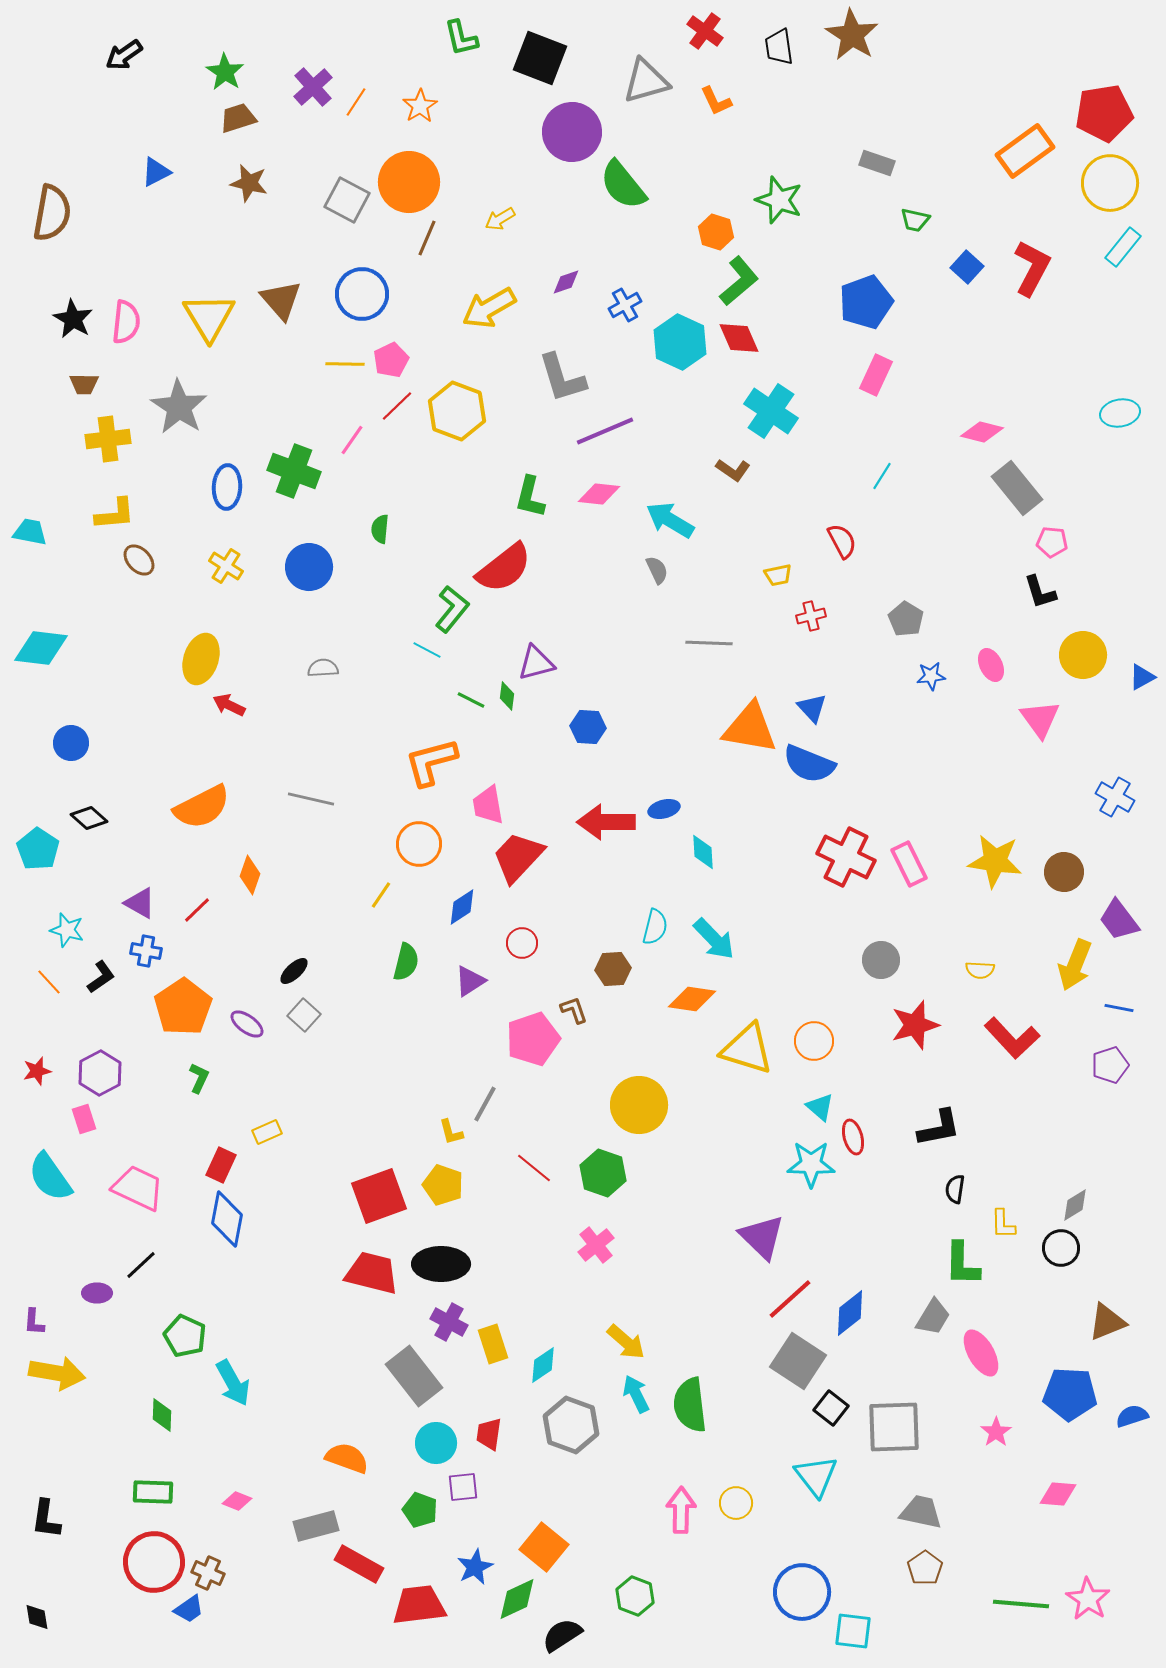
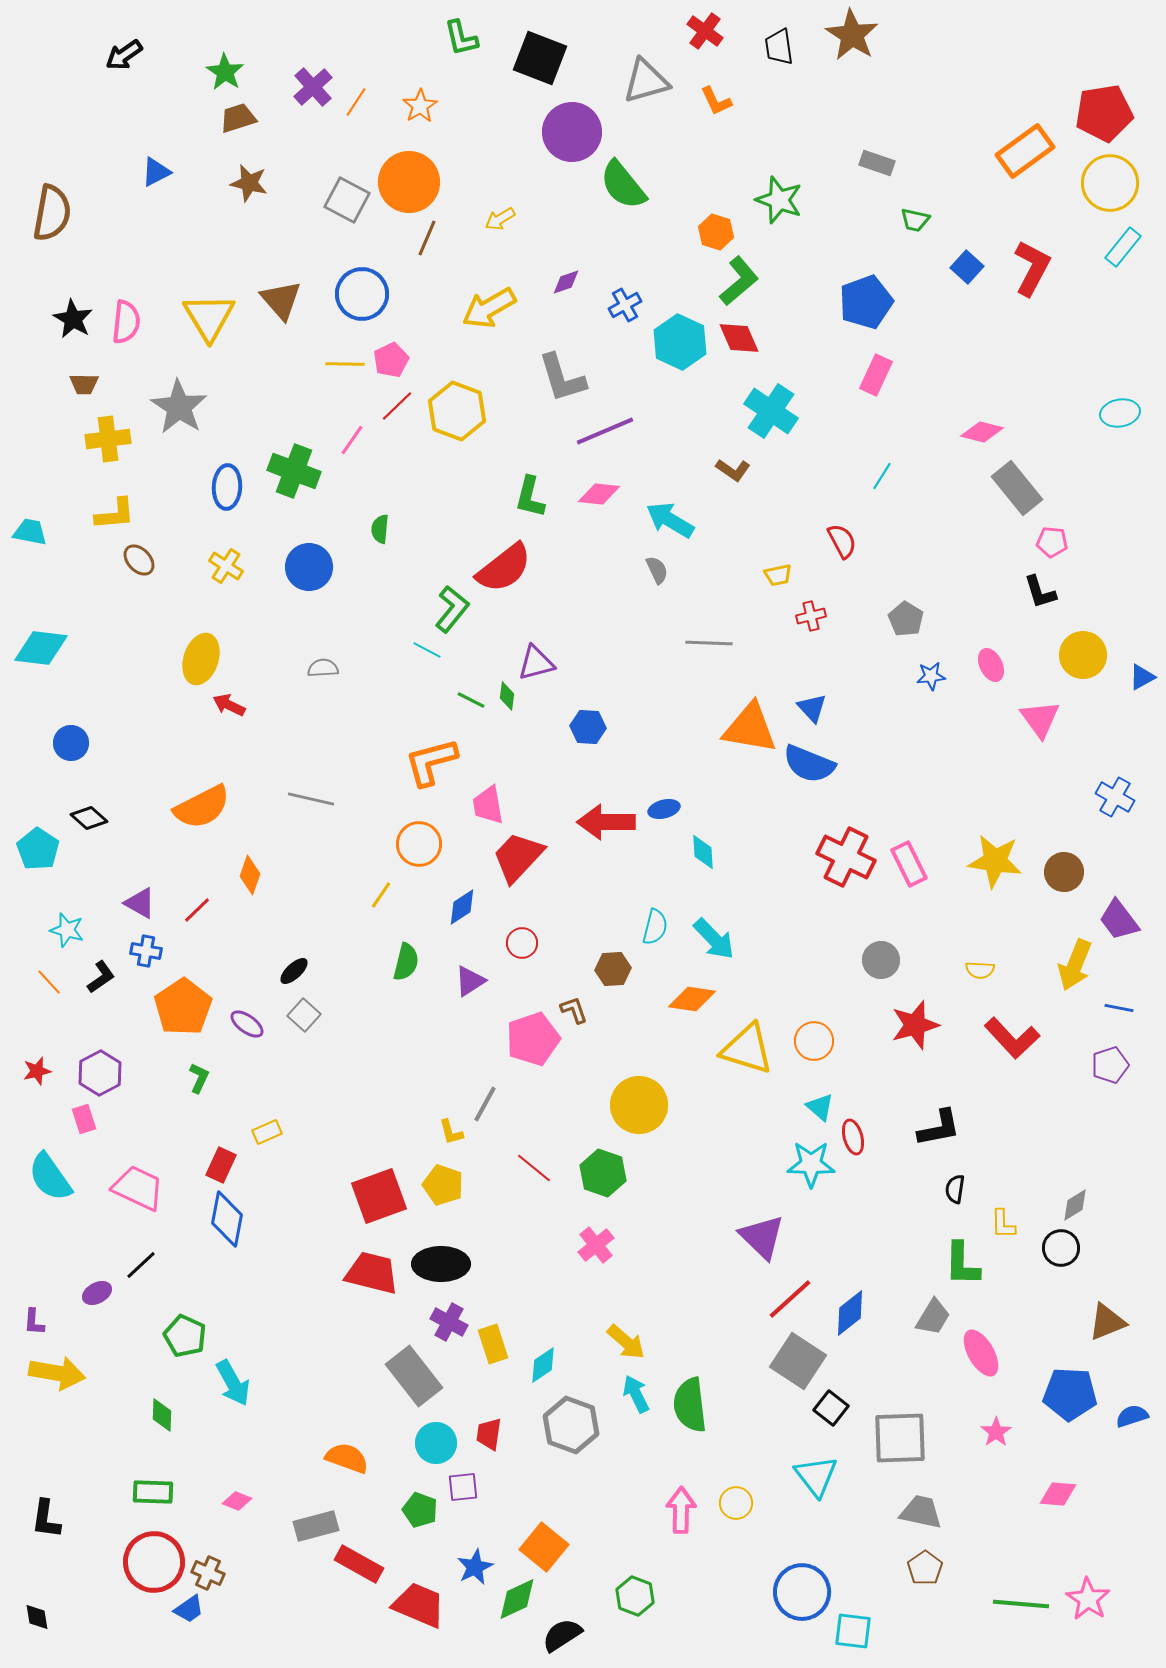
purple ellipse at (97, 1293): rotated 28 degrees counterclockwise
gray square at (894, 1427): moved 6 px right, 11 px down
red trapezoid at (419, 1605): rotated 30 degrees clockwise
